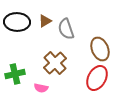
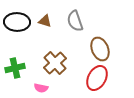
brown triangle: rotated 48 degrees clockwise
gray semicircle: moved 9 px right, 8 px up
green cross: moved 6 px up
